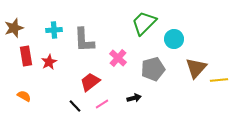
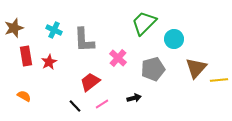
cyan cross: rotated 28 degrees clockwise
